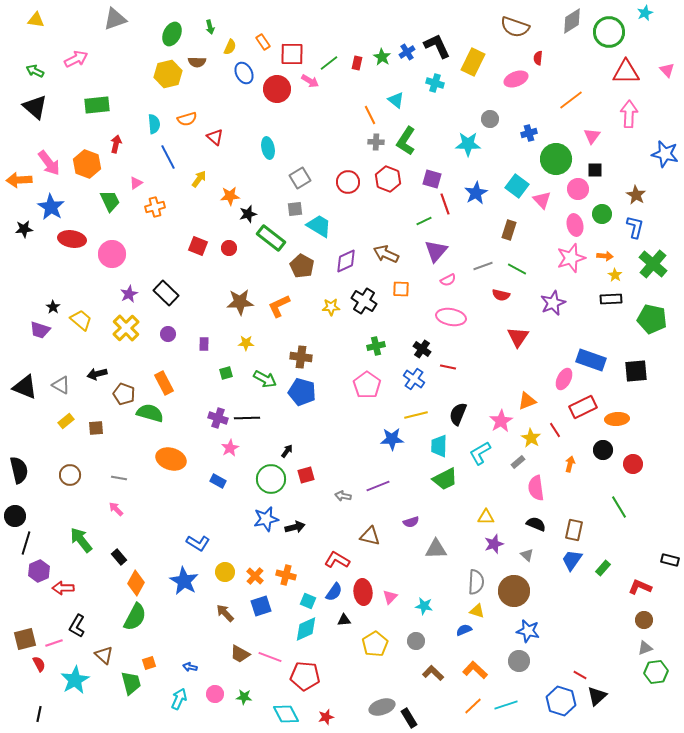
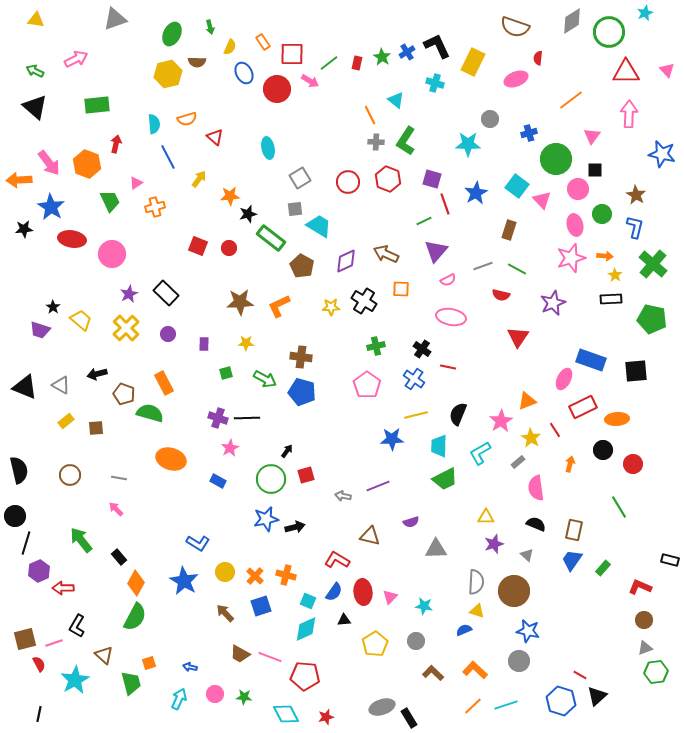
blue star at (665, 154): moved 3 px left
